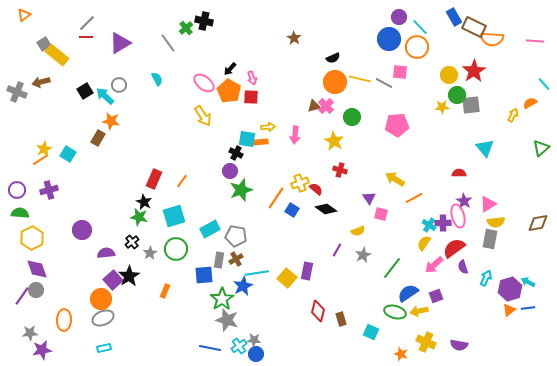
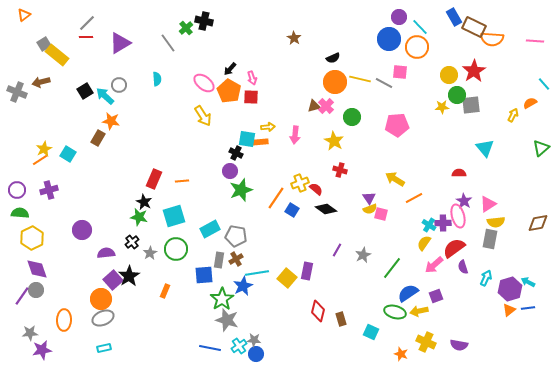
cyan semicircle at (157, 79): rotated 24 degrees clockwise
orange line at (182, 181): rotated 48 degrees clockwise
yellow semicircle at (358, 231): moved 12 px right, 22 px up
